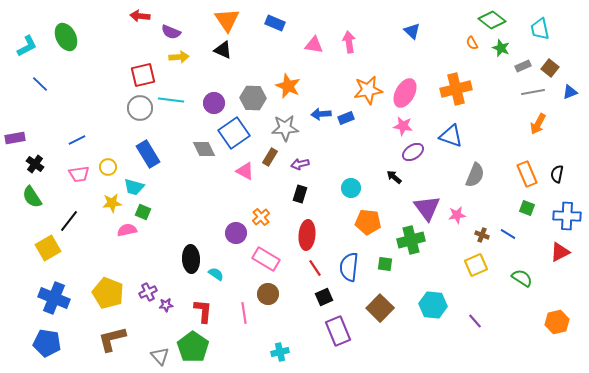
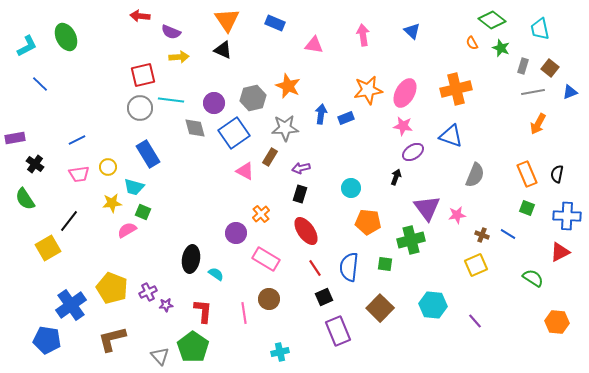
pink arrow at (349, 42): moved 14 px right, 7 px up
gray rectangle at (523, 66): rotated 49 degrees counterclockwise
gray hexagon at (253, 98): rotated 15 degrees counterclockwise
blue arrow at (321, 114): rotated 102 degrees clockwise
gray diamond at (204, 149): moved 9 px left, 21 px up; rotated 10 degrees clockwise
purple arrow at (300, 164): moved 1 px right, 4 px down
black arrow at (394, 177): moved 2 px right; rotated 70 degrees clockwise
green semicircle at (32, 197): moved 7 px left, 2 px down
orange cross at (261, 217): moved 3 px up
pink semicircle at (127, 230): rotated 18 degrees counterclockwise
red ellipse at (307, 235): moved 1 px left, 4 px up; rotated 40 degrees counterclockwise
black ellipse at (191, 259): rotated 12 degrees clockwise
green semicircle at (522, 278): moved 11 px right
yellow pentagon at (108, 293): moved 4 px right, 5 px up
brown circle at (268, 294): moved 1 px right, 5 px down
blue cross at (54, 298): moved 17 px right, 7 px down; rotated 32 degrees clockwise
orange hexagon at (557, 322): rotated 20 degrees clockwise
blue pentagon at (47, 343): moved 3 px up
